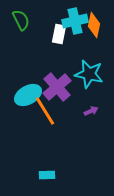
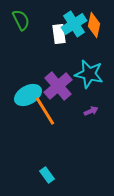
cyan cross: moved 1 px left, 3 px down; rotated 20 degrees counterclockwise
white rectangle: rotated 18 degrees counterclockwise
purple cross: moved 1 px right, 1 px up
cyan rectangle: rotated 56 degrees clockwise
